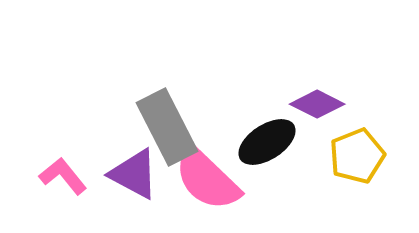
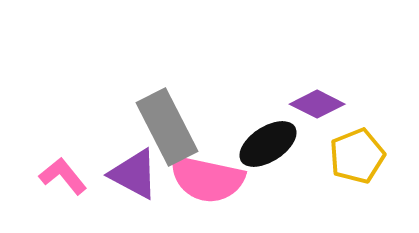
black ellipse: moved 1 px right, 2 px down
pink semicircle: rotated 32 degrees counterclockwise
